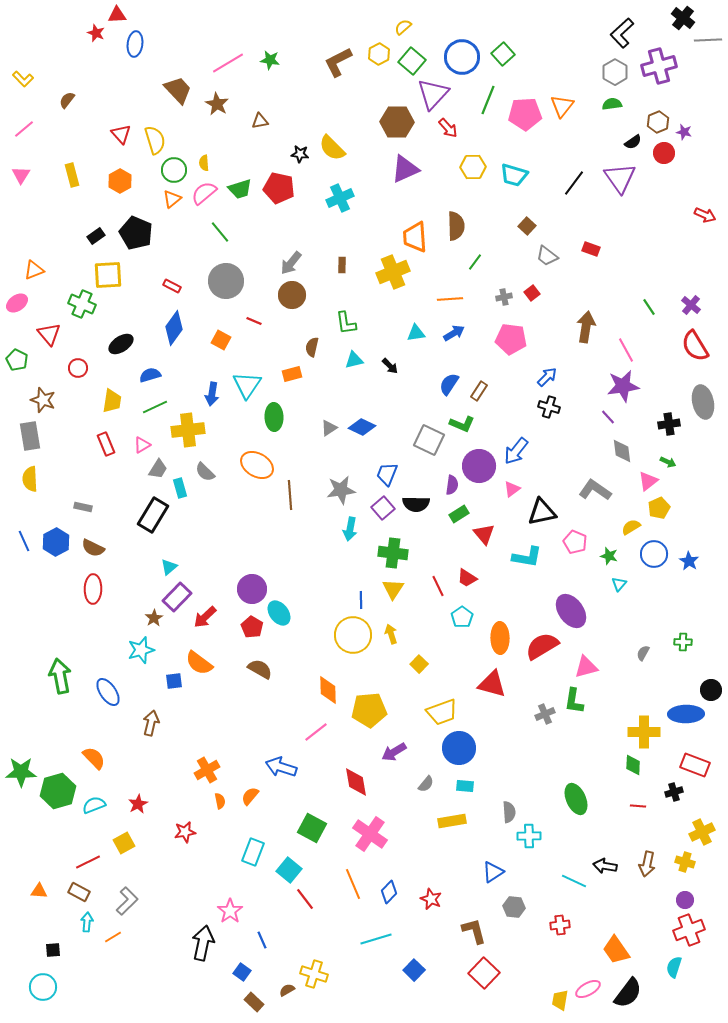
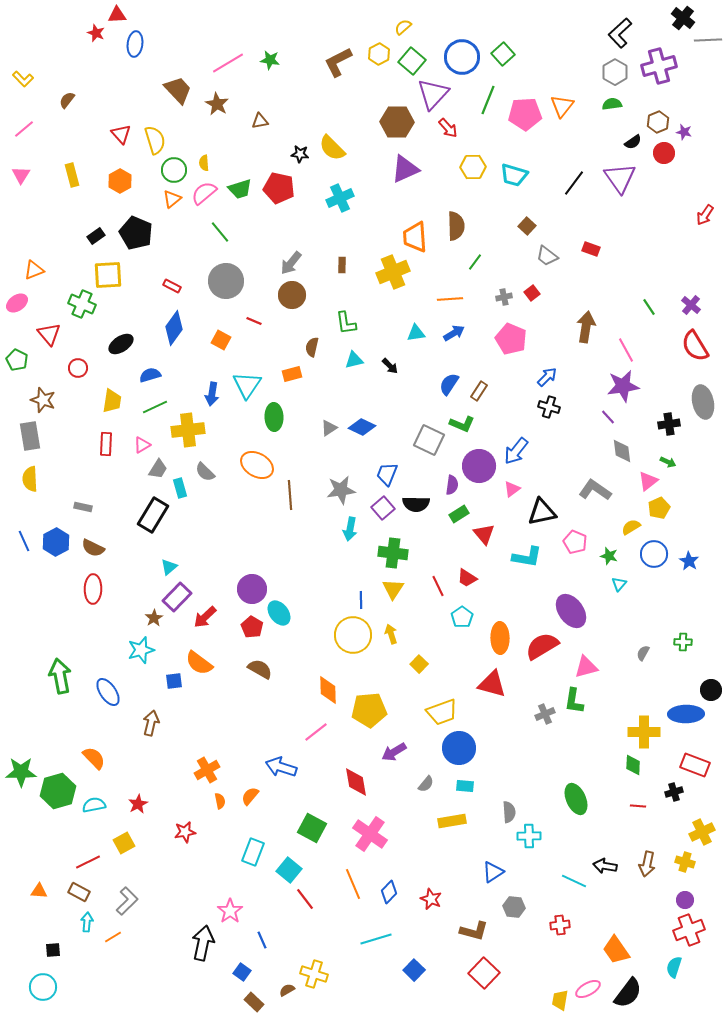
black L-shape at (622, 33): moved 2 px left
red arrow at (705, 215): rotated 100 degrees clockwise
pink pentagon at (511, 339): rotated 16 degrees clockwise
red rectangle at (106, 444): rotated 25 degrees clockwise
cyan semicircle at (94, 805): rotated 10 degrees clockwise
brown L-shape at (474, 931): rotated 120 degrees clockwise
